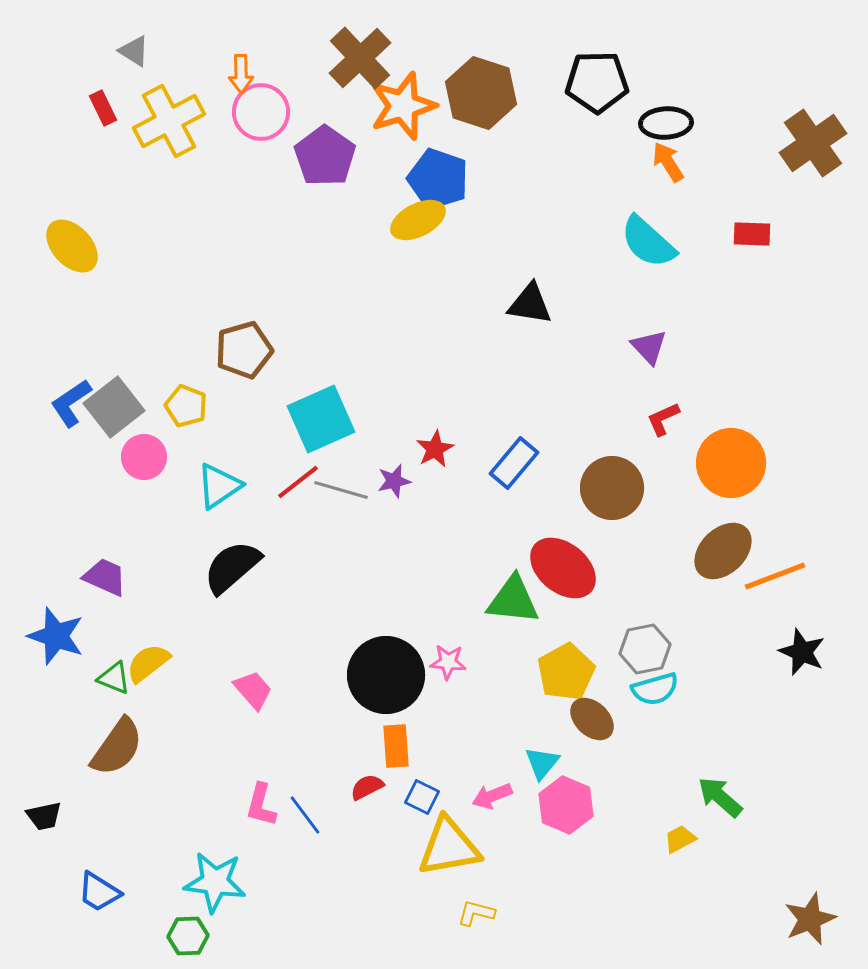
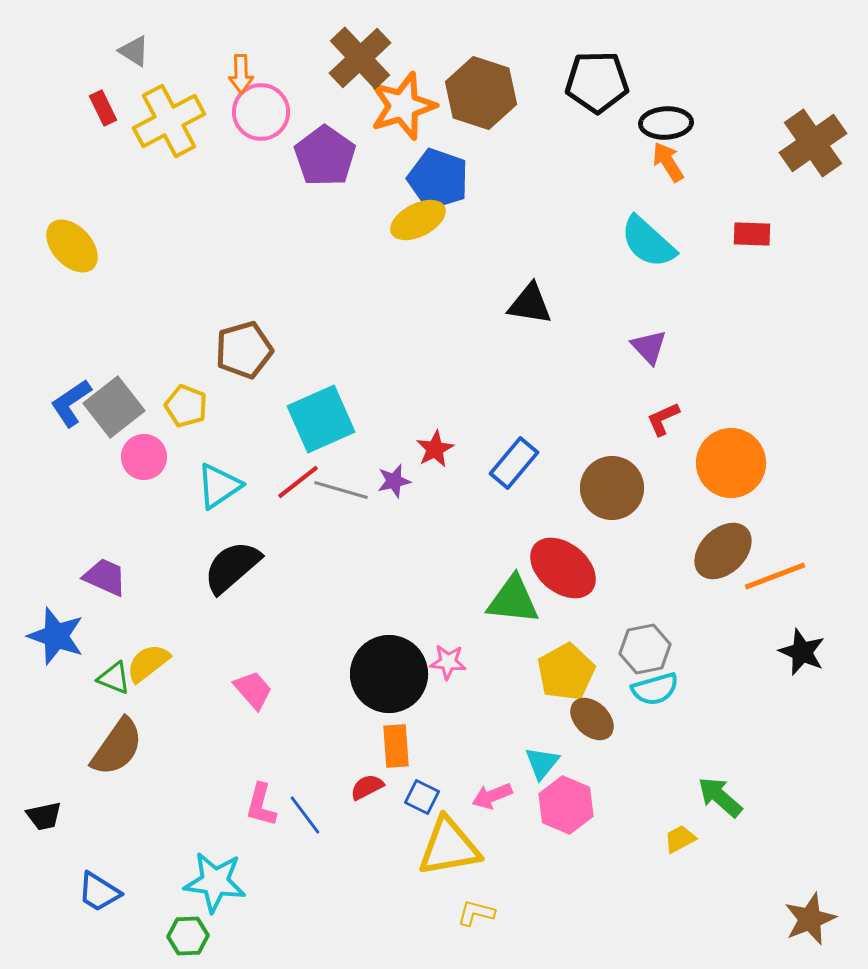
black circle at (386, 675): moved 3 px right, 1 px up
